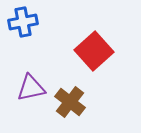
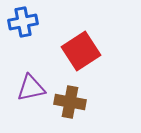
red square: moved 13 px left; rotated 9 degrees clockwise
brown cross: rotated 28 degrees counterclockwise
